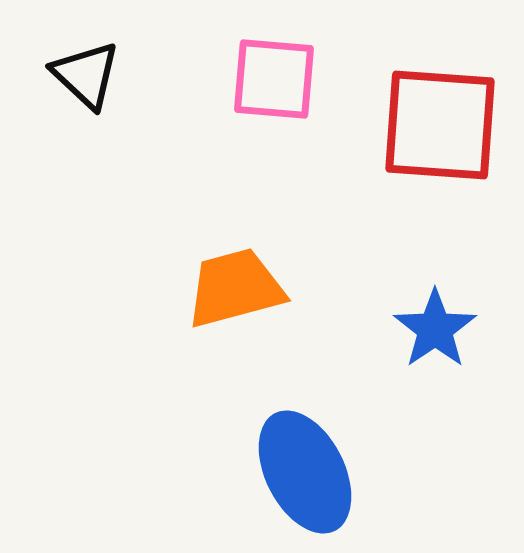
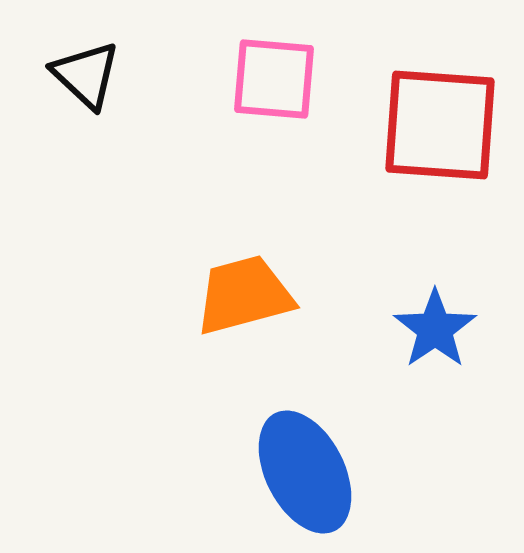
orange trapezoid: moved 9 px right, 7 px down
